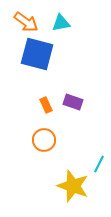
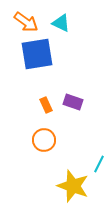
cyan triangle: rotated 36 degrees clockwise
blue square: rotated 24 degrees counterclockwise
